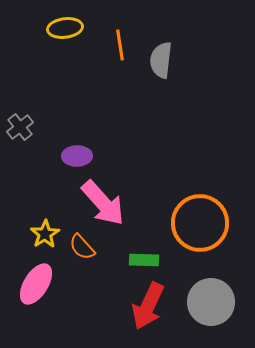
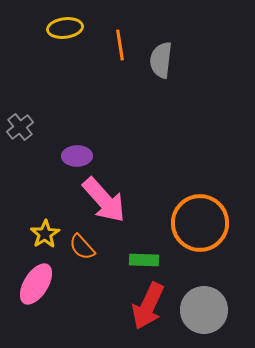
pink arrow: moved 1 px right, 3 px up
gray circle: moved 7 px left, 8 px down
